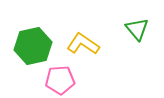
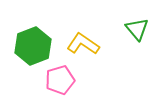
green hexagon: rotated 9 degrees counterclockwise
pink pentagon: rotated 12 degrees counterclockwise
